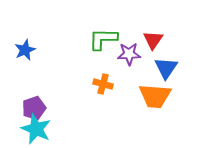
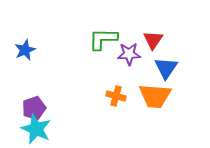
orange cross: moved 13 px right, 12 px down
